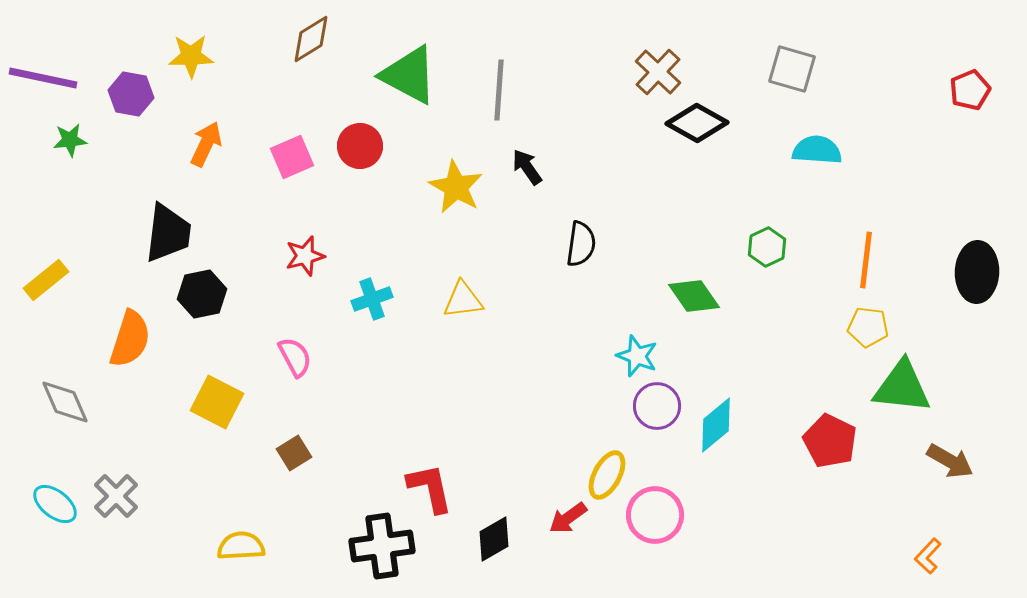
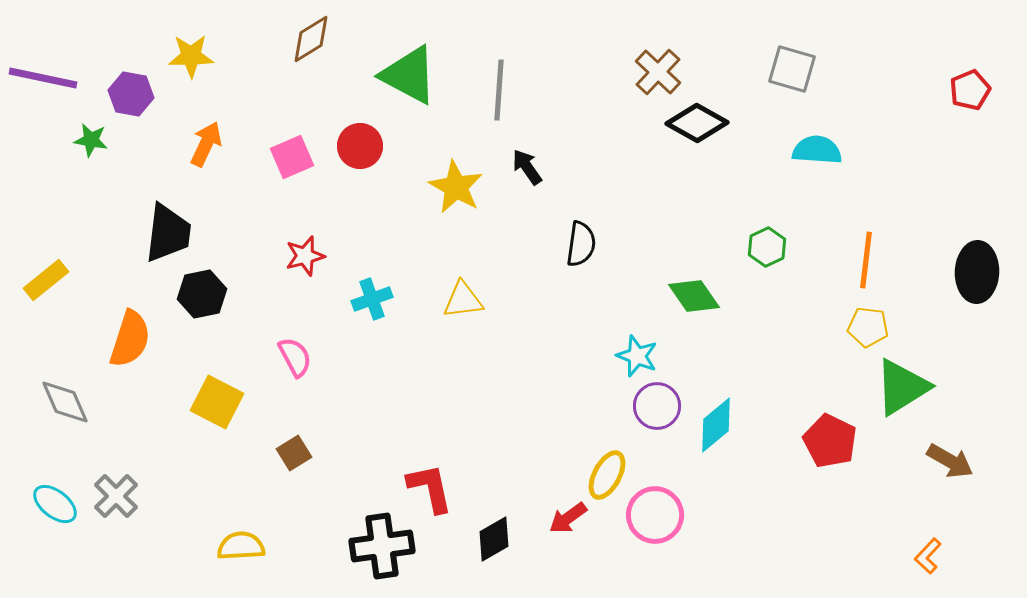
green star at (70, 140): moved 21 px right; rotated 16 degrees clockwise
green triangle at (902, 387): rotated 38 degrees counterclockwise
